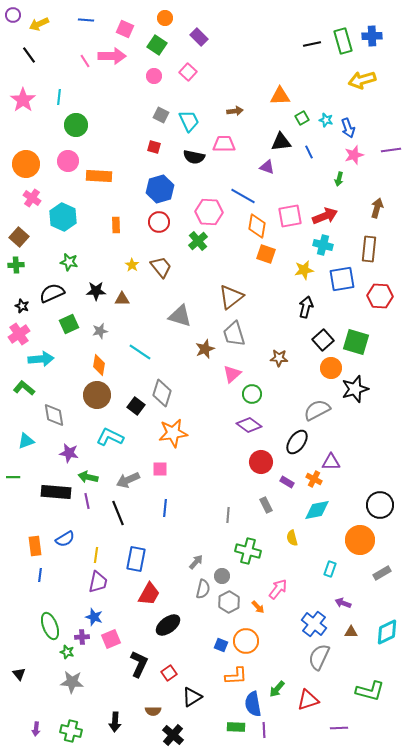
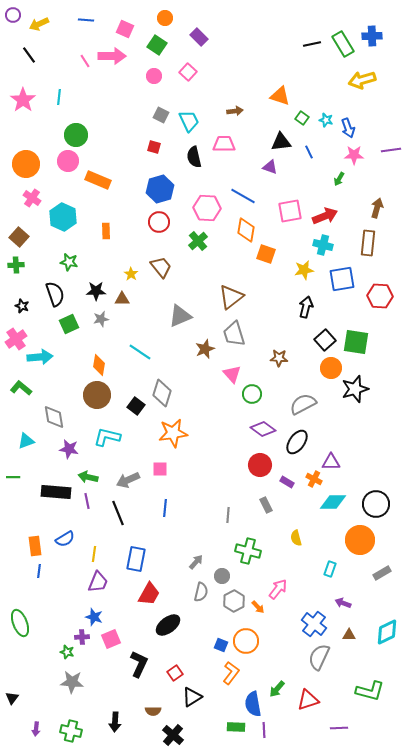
green rectangle at (343, 41): moved 3 px down; rotated 15 degrees counterclockwise
orange triangle at (280, 96): rotated 20 degrees clockwise
green square at (302, 118): rotated 24 degrees counterclockwise
green circle at (76, 125): moved 10 px down
pink star at (354, 155): rotated 18 degrees clockwise
black semicircle at (194, 157): rotated 65 degrees clockwise
purple triangle at (267, 167): moved 3 px right
orange rectangle at (99, 176): moved 1 px left, 4 px down; rotated 20 degrees clockwise
green arrow at (339, 179): rotated 16 degrees clockwise
pink hexagon at (209, 212): moved 2 px left, 4 px up
pink square at (290, 216): moved 5 px up
orange rectangle at (116, 225): moved 10 px left, 6 px down
orange diamond at (257, 226): moved 11 px left, 4 px down
brown rectangle at (369, 249): moved 1 px left, 6 px up
yellow star at (132, 265): moved 1 px left, 9 px down
black semicircle at (52, 293): moved 3 px right, 1 px down; rotated 95 degrees clockwise
gray triangle at (180, 316): rotated 40 degrees counterclockwise
gray star at (100, 331): moved 1 px right, 12 px up
pink cross at (19, 334): moved 3 px left, 5 px down
black square at (323, 340): moved 2 px right
green square at (356, 342): rotated 8 degrees counterclockwise
cyan arrow at (41, 359): moved 1 px left, 2 px up
pink triangle at (232, 374): rotated 30 degrees counterclockwise
green L-shape at (24, 388): moved 3 px left
gray semicircle at (317, 410): moved 14 px left, 6 px up
gray diamond at (54, 415): moved 2 px down
purple diamond at (249, 425): moved 14 px right, 4 px down
cyan L-shape at (110, 437): moved 3 px left; rotated 12 degrees counterclockwise
purple star at (69, 453): moved 4 px up
red circle at (261, 462): moved 1 px left, 3 px down
black circle at (380, 505): moved 4 px left, 1 px up
cyan diamond at (317, 510): moved 16 px right, 8 px up; rotated 12 degrees clockwise
yellow semicircle at (292, 538): moved 4 px right
yellow line at (96, 555): moved 2 px left, 1 px up
blue line at (40, 575): moved 1 px left, 4 px up
purple trapezoid at (98, 582): rotated 10 degrees clockwise
gray semicircle at (203, 589): moved 2 px left, 3 px down
gray hexagon at (229, 602): moved 5 px right, 1 px up
green ellipse at (50, 626): moved 30 px left, 3 px up
brown triangle at (351, 632): moved 2 px left, 3 px down
red square at (169, 673): moved 6 px right
black triangle at (19, 674): moved 7 px left, 24 px down; rotated 16 degrees clockwise
orange L-shape at (236, 676): moved 5 px left, 3 px up; rotated 50 degrees counterclockwise
